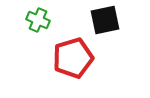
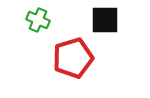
black square: rotated 12 degrees clockwise
